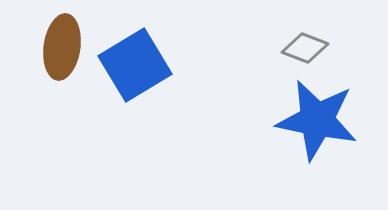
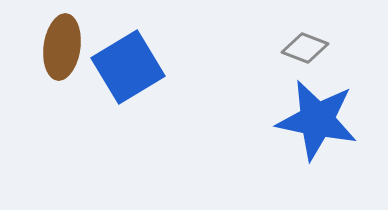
blue square: moved 7 px left, 2 px down
